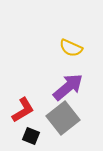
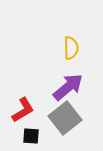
yellow semicircle: rotated 115 degrees counterclockwise
gray square: moved 2 px right
black square: rotated 18 degrees counterclockwise
